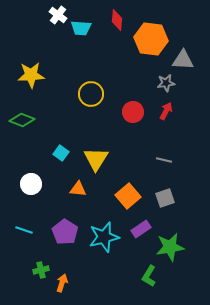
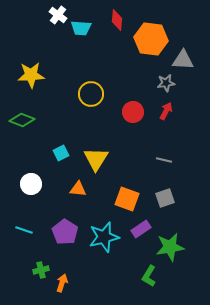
cyan square: rotated 28 degrees clockwise
orange square: moved 1 px left, 3 px down; rotated 30 degrees counterclockwise
